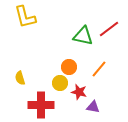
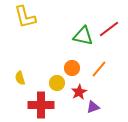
orange circle: moved 3 px right, 1 px down
yellow circle: moved 3 px left
red star: rotated 28 degrees clockwise
purple triangle: rotated 32 degrees counterclockwise
